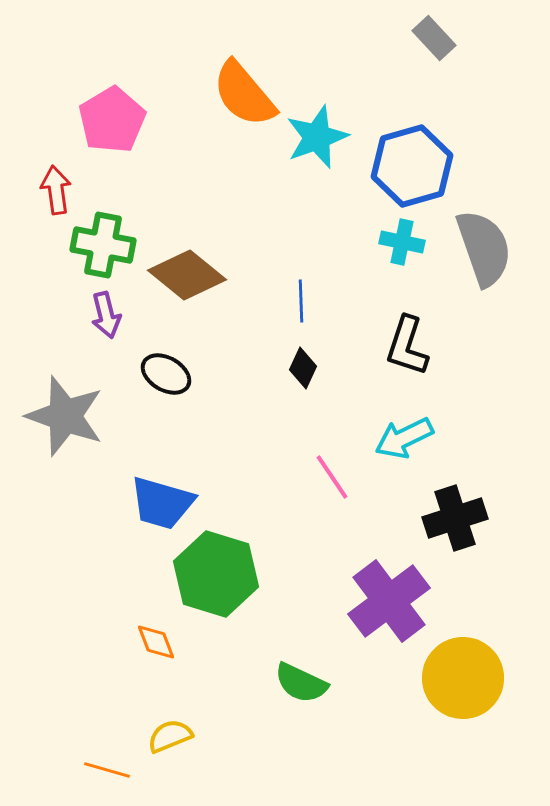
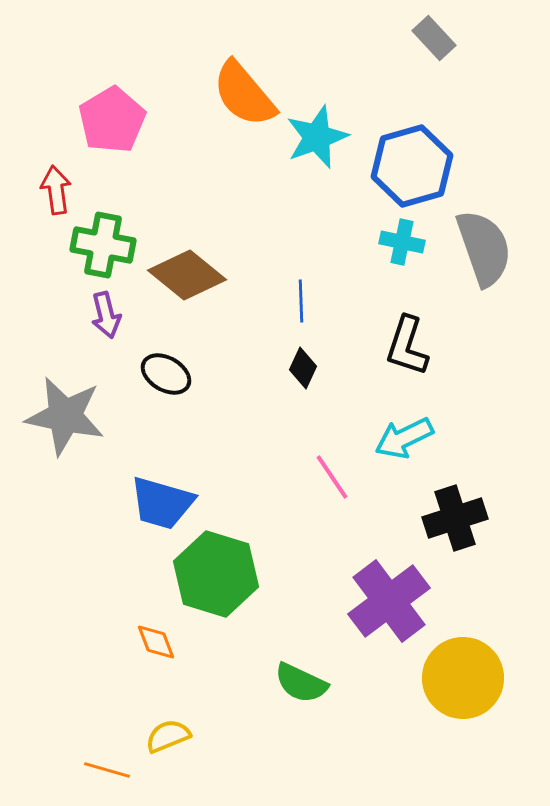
gray star: rotated 8 degrees counterclockwise
yellow semicircle: moved 2 px left
